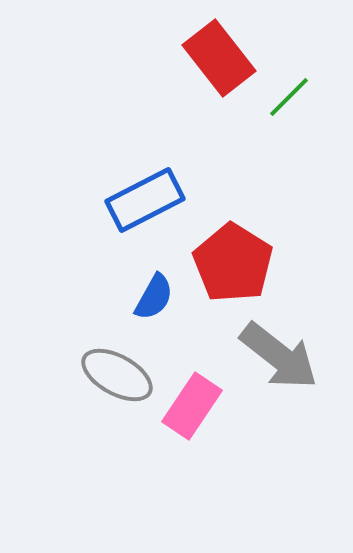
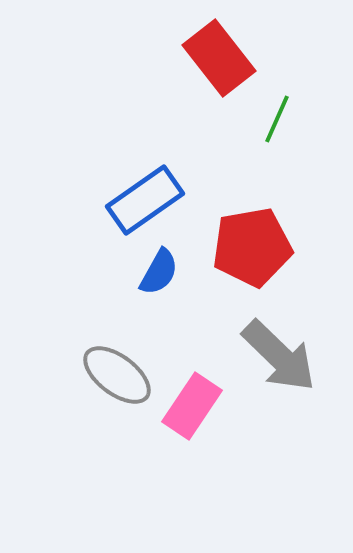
green line: moved 12 px left, 22 px down; rotated 21 degrees counterclockwise
blue rectangle: rotated 8 degrees counterclockwise
red pentagon: moved 19 px right, 16 px up; rotated 30 degrees clockwise
blue semicircle: moved 5 px right, 25 px up
gray arrow: rotated 6 degrees clockwise
gray ellipse: rotated 8 degrees clockwise
